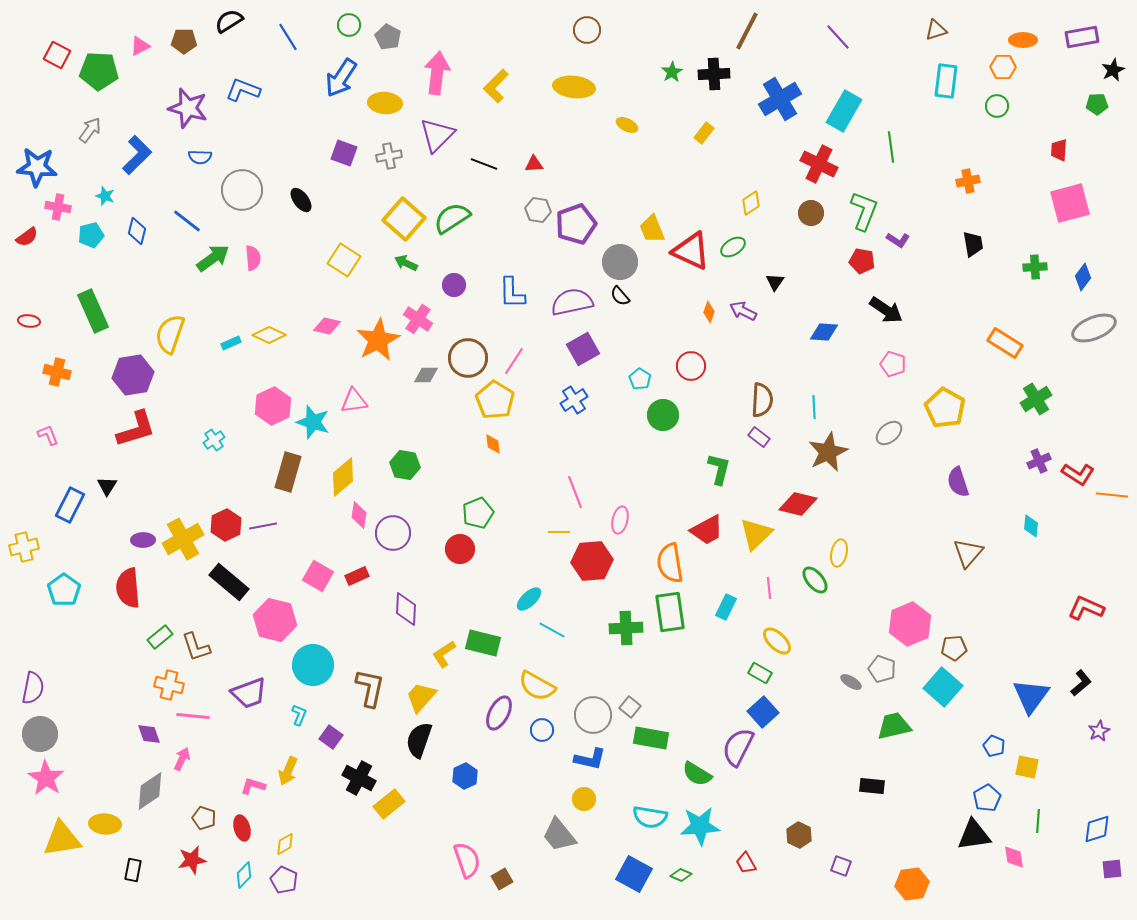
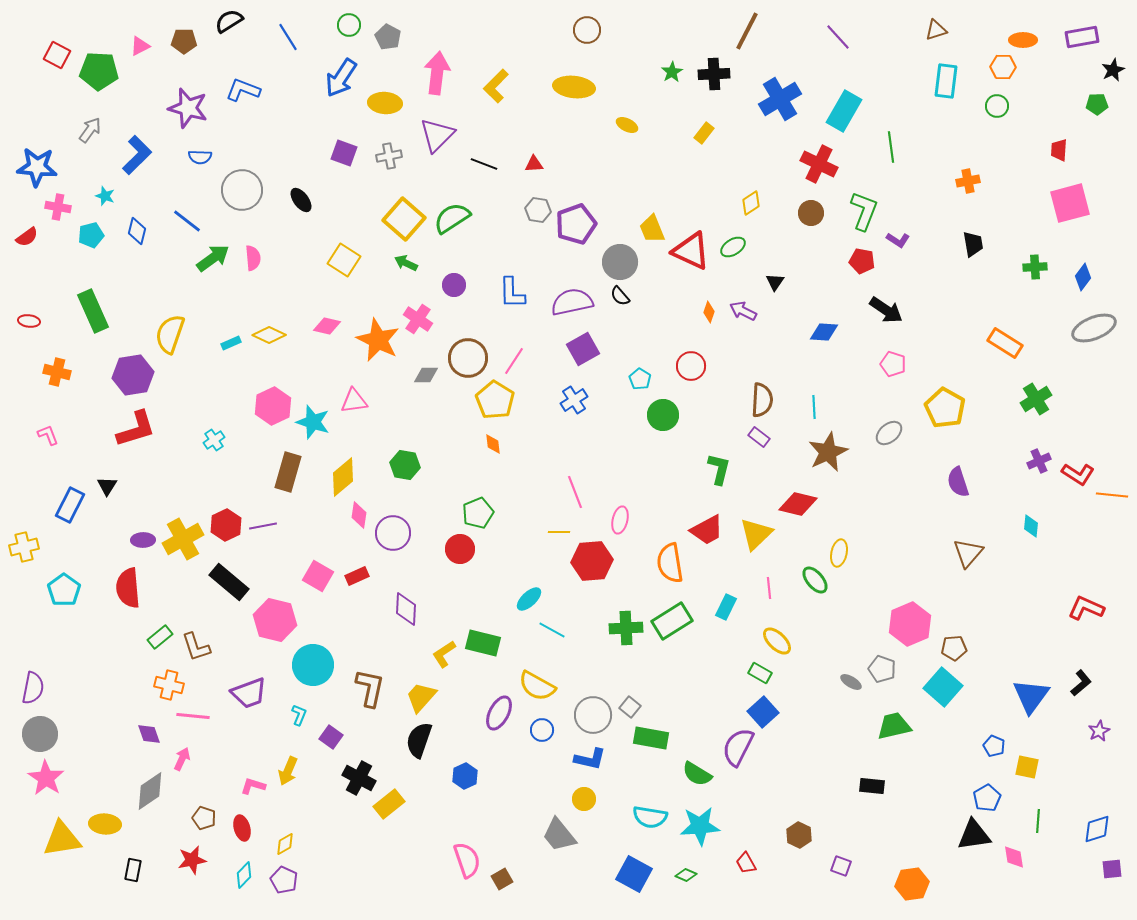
orange star at (378, 340): rotated 18 degrees counterclockwise
green rectangle at (670, 612): moved 2 px right, 9 px down; rotated 66 degrees clockwise
green diamond at (681, 875): moved 5 px right
